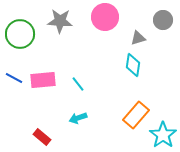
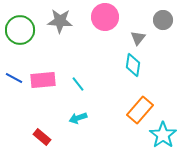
green circle: moved 4 px up
gray triangle: rotated 35 degrees counterclockwise
orange rectangle: moved 4 px right, 5 px up
